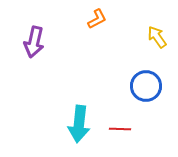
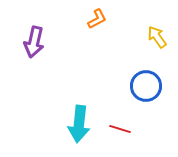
red line: rotated 15 degrees clockwise
